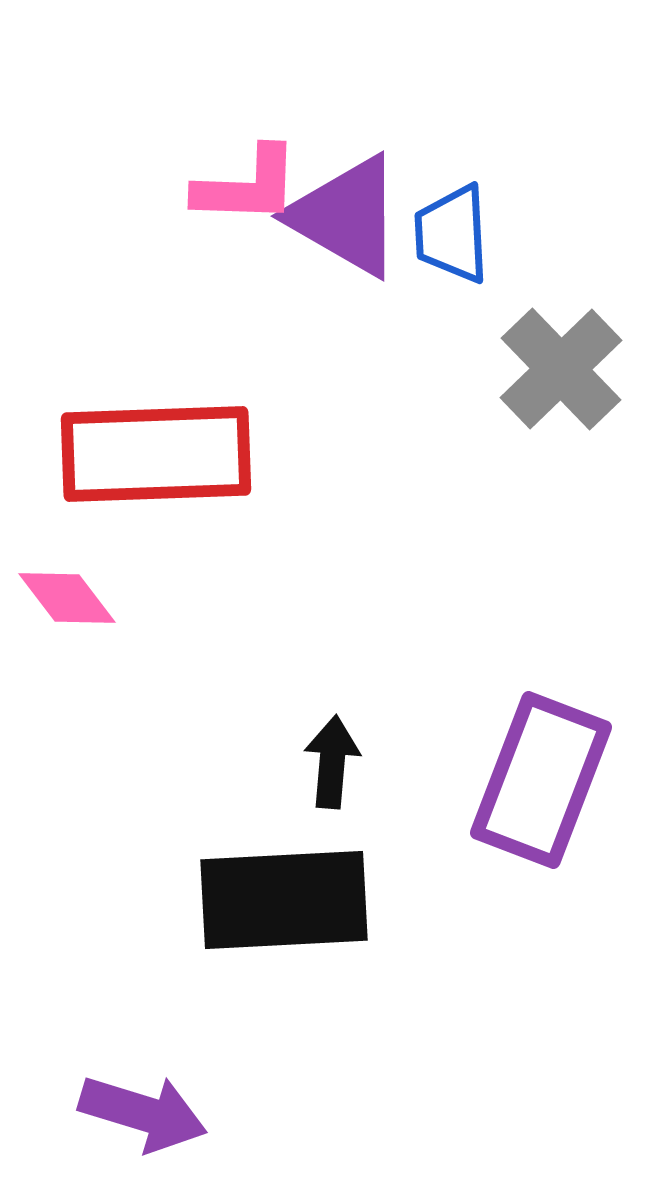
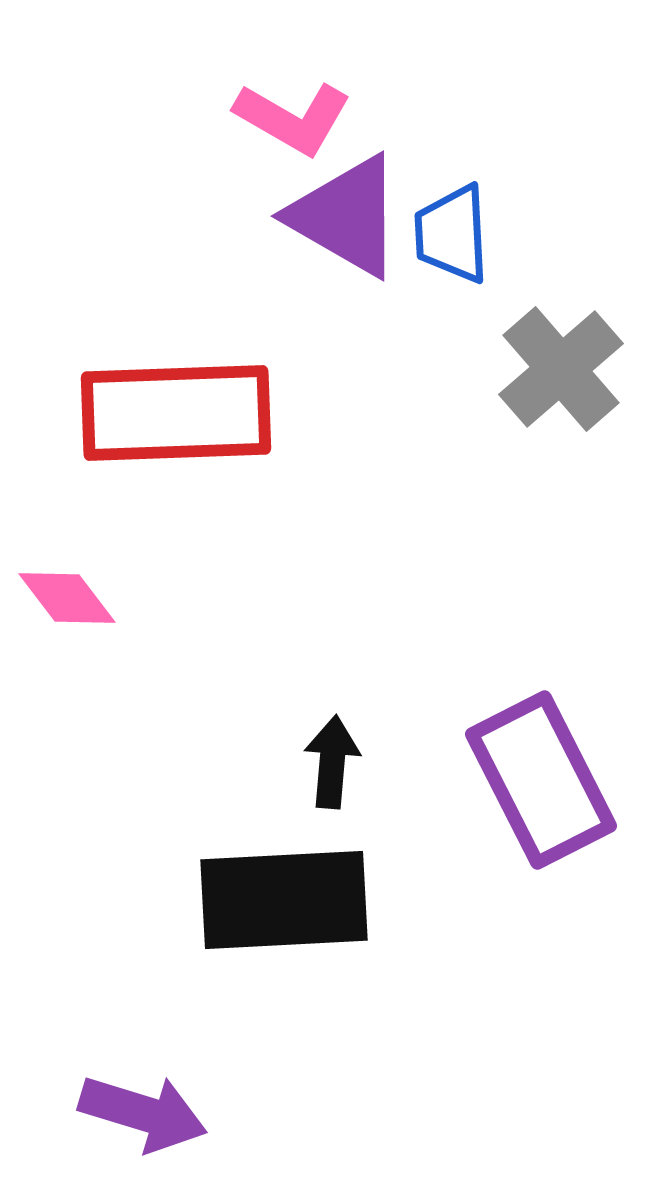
pink L-shape: moved 46 px right, 68 px up; rotated 28 degrees clockwise
gray cross: rotated 3 degrees clockwise
red rectangle: moved 20 px right, 41 px up
purple rectangle: rotated 48 degrees counterclockwise
